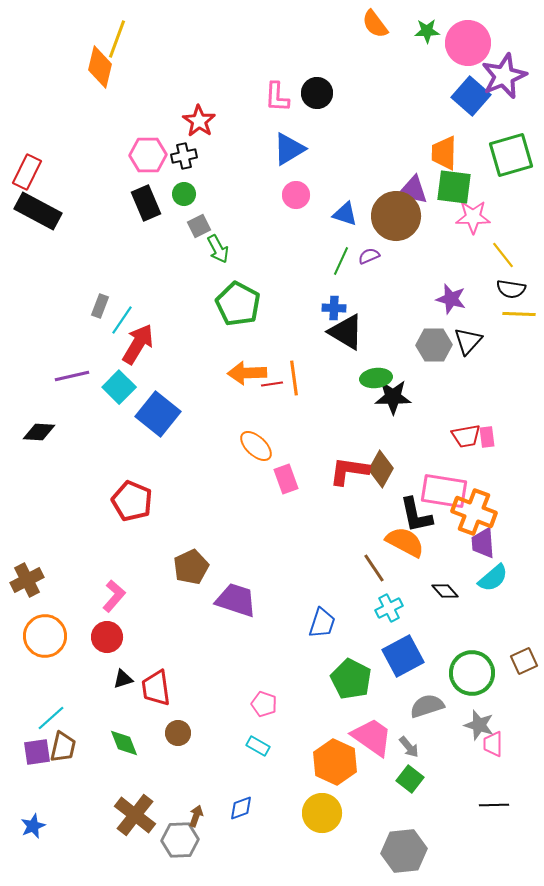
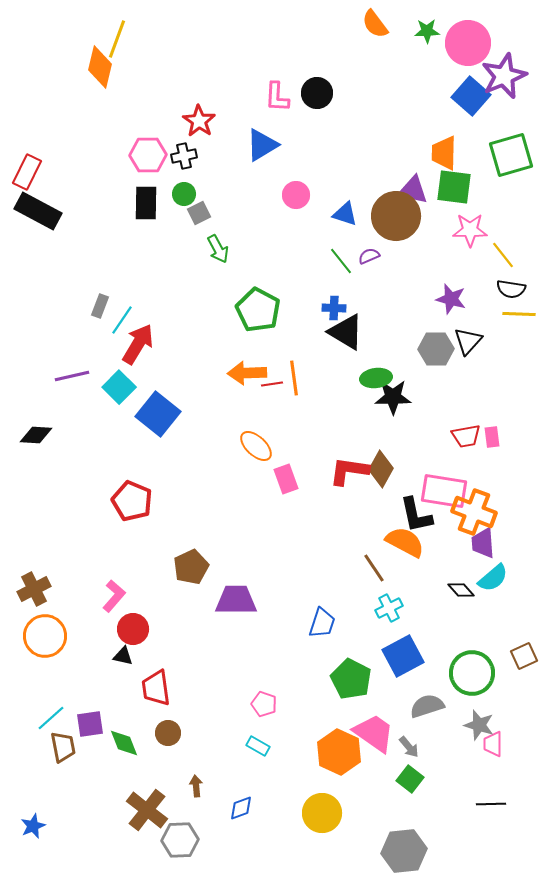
blue triangle at (289, 149): moved 27 px left, 4 px up
black rectangle at (146, 203): rotated 24 degrees clockwise
pink star at (473, 217): moved 3 px left, 13 px down
gray square at (199, 226): moved 13 px up
green line at (341, 261): rotated 64 degrees counterclockwise
green pentagon at (238, 304): moved 20 px right, 6 px down
gray hexagon at (434, 345): moved 2 px right, 4 px down
black diamond at (39, 432): moved 3 px left, 3 px down
pink rectangle at (487, 437): moved 5 px right
brown cross at (27, 580): moved 7 px right, 9 px down
black diamond at (445, 591): moved 16 px right, 1 px up
purple trapezoid at (236, 600): rotated 18 degrees counterclockwise
red circle at (107, 637): moved 26 px right, 8 px up
brown square at (524, 661): moved 5 px up
black triangle at (123, 679): moved 23 px up; rotated 30 degrees clockwise
brown circle at (178, 733): moved 10 px left
pink trapezoid at (372, 737): moved 2 px right, 4 px up
brown trapezoid at (63, 747): rotated 24 degrees counterclockwise
purple square at (37, 752): moved 53 px right, 28 px up
orange hexagon at (335, 762): moved 4 px right, 10 px up
black line at (494, 805): moved 3 px left, 1 px up
brown cross at (135, 815): moved 12 px right, 5 px up
brown arrow at (196, 816): moved 30 px up; rotated 25 degrees counterclockwise
